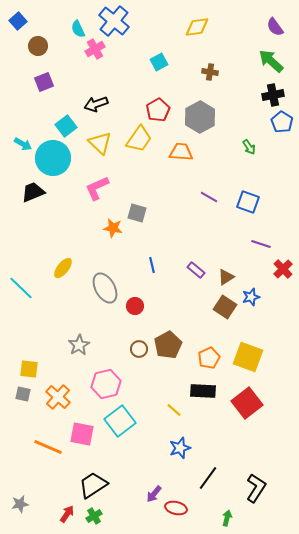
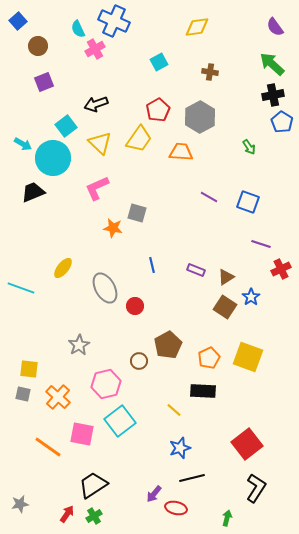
blue cross at (114, 21): rotated 16 degrees counterclockwise
green arrow at (271, 61): moved 1 px right, 3 px down
red cross at (283, 269): moved 2 px left; rotated 18 degrees clockwise
purple rectangle at (196, 270): rotated 18 degrees counterclockwise
cyan line at (21, 288): rotated 24 degrees counterclockwise
blue star at (251, 297): rotated 18 degrees counterclockwise
brown circle at (139, 349): moved 12 px down
red square at (247, 403): moved 41 px down
orange line at (48, 447): rotated 12 degrees clockwise
black line at (208, 478): moved 16 px left; rotated 40 degrees clockwise
